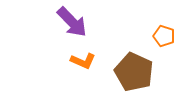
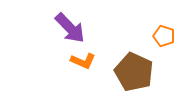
purple arrow: moved 2 px left, 6 px down
